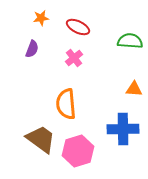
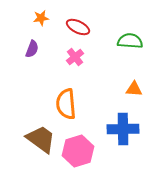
pink cross: moved 1 px right, 1 px up
